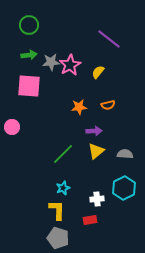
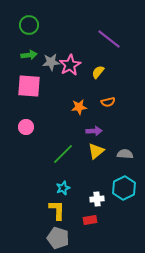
orange semicircle: moved 3 px up
pink circle: moved 14 px right
